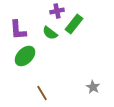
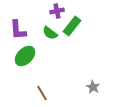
green rectangle: moved 2 px left, 2 px down
